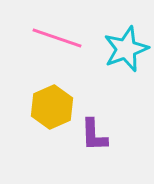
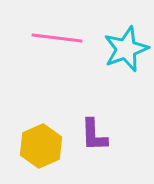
pink line: rotated 12 degrees counterclockwise
yellow hexagon: moved 11 px left, 39 px down
